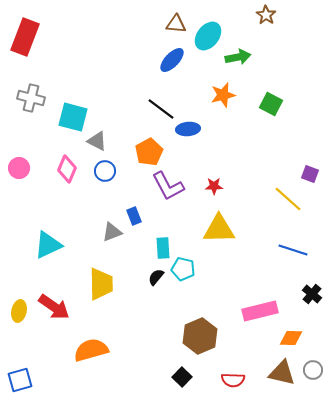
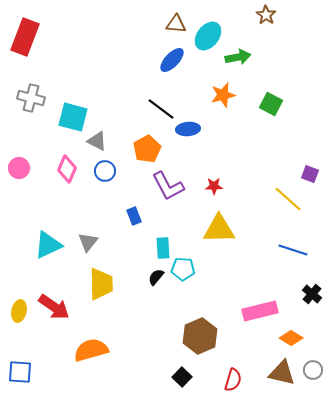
orange pentagon at (149, 152): moved 2 px left, 3 px up
gray triangle at (112, 232): moved 24 px left, 10 px down; rotated 30 degrees counterclockwise
cyan pentagon at (183, 269): rotated 10 degrees counterclockwise
orange diamond at (291, 338): rotated 30 degrees clockwise
blue square at (20, 380): moved 8 px up; rotated 20 degrees clockwise
red semicircle at (233, 380): rotated 75 degrees counterclockwise
